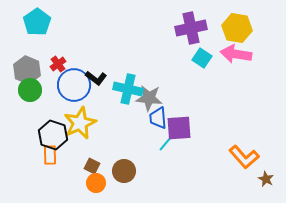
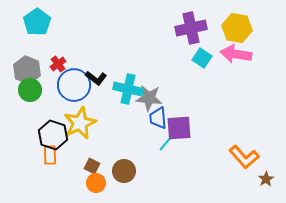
brown star: rotated 14 degrees clockwise
